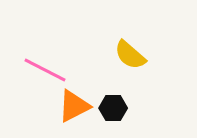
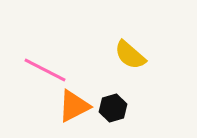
black hexagon: rotated 16 degrees counterclockwise
